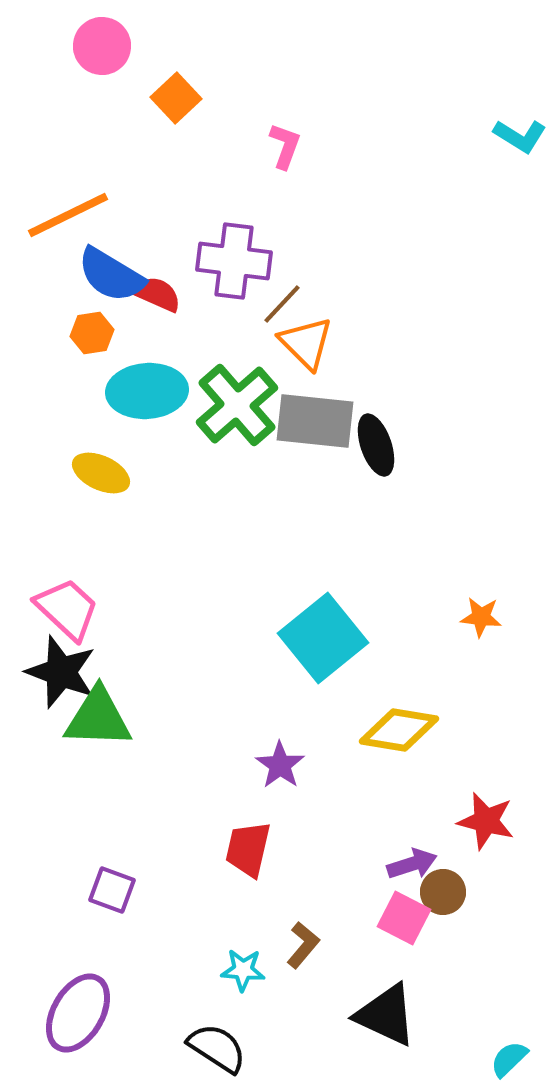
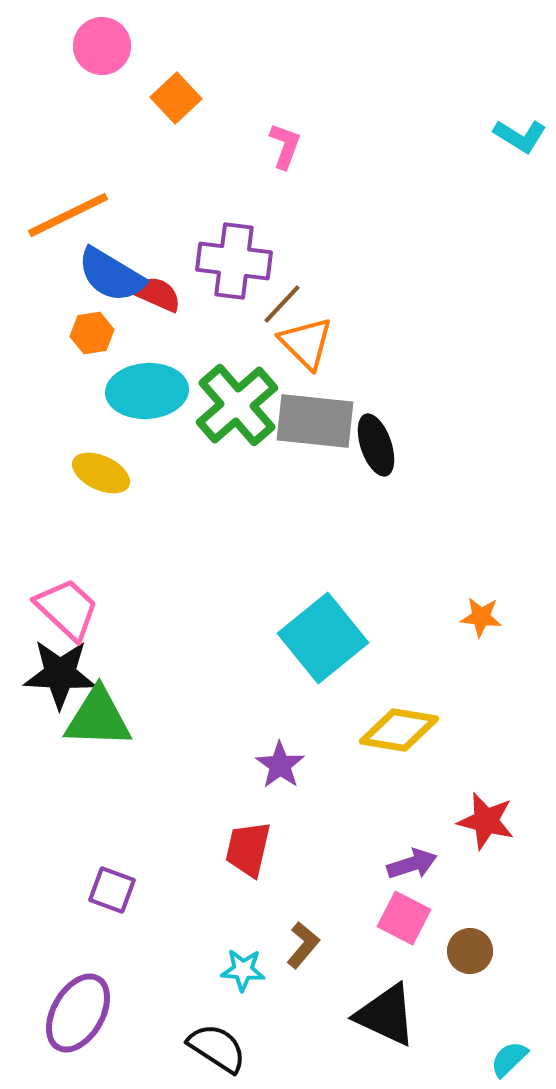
black star: moved 1 px left, 2 px down; rotated 18 degrees counterclockwise
brown circle: moved 27 px right, 59 px down
